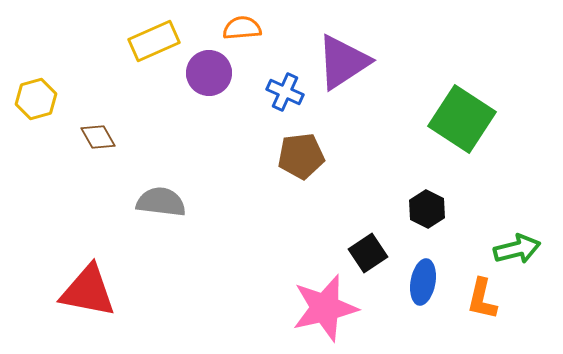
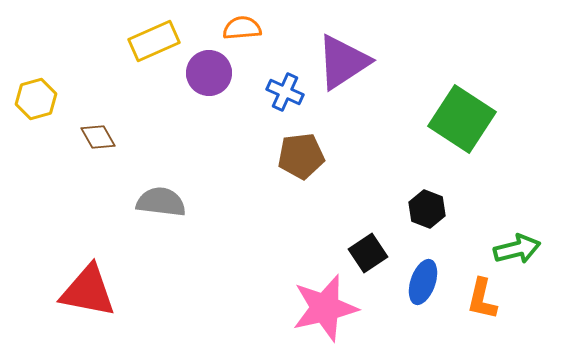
black hexagon: rotated 6 degrees counterclockwise
blue ellipse: rotated 9 degrees clockwise
